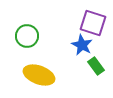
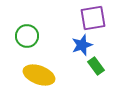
purple square: moved 5 px up; rotated 28 degrees counterclockwise
blue star: rotated 25 degrees clockwise
